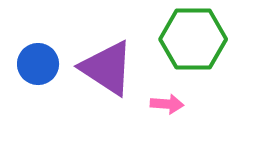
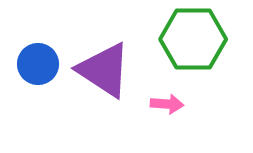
purple triangle: moved 3 px left, 2 px down
